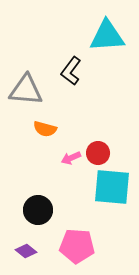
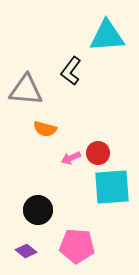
cyan square: rotated 9 degrees counterclockwise
